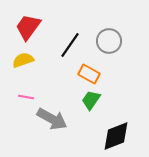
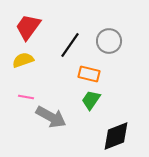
orange rectangle: rotated 15 degrees counterclockwise
gray arrow: moved 1 px left, 2 px up
